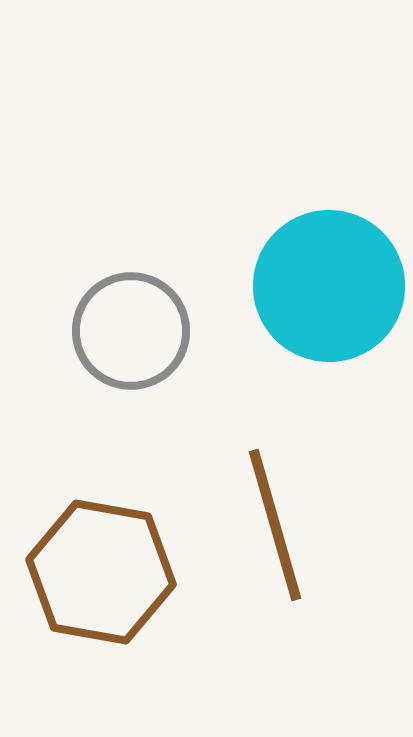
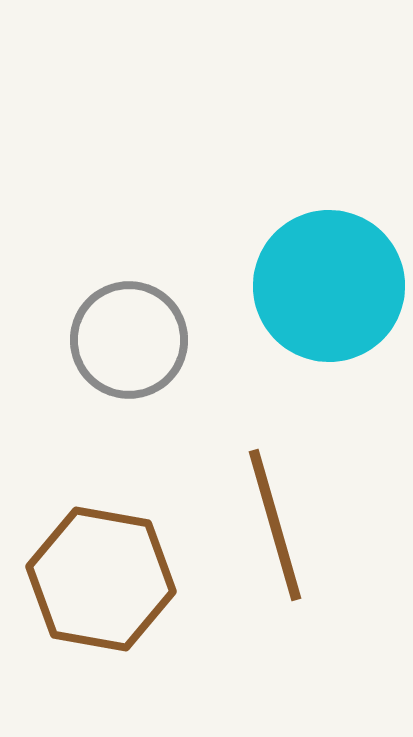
gray circle: moved 2 px left, 9 px down
brown hexagon: moved 7 px down
